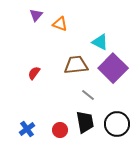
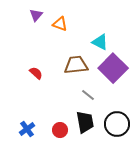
red semicircle: moved 2 px right; rotated 96 degrees clockwise
